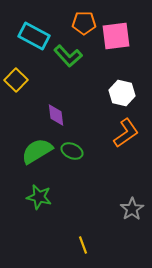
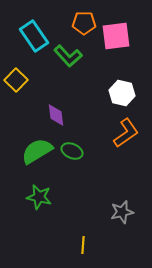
cyan rectangle: rotated 28 degrees clockwise
gray star: moved 10 px left, 3 px down; rotated 20 degrees clockwise
yellow line: rotated 24 degrees clockwise
